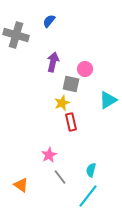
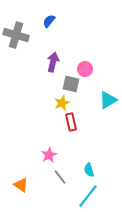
cyan semicircle: moved 2 px left; rotated 32 degrees counterclockwise
